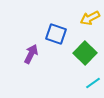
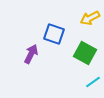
blue square: moved 2 px left
green square: rotated 15 degrees counterclockwise
cyan line: moved 1 px up
